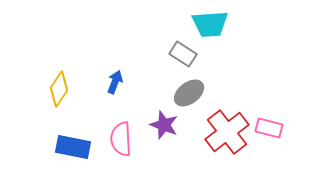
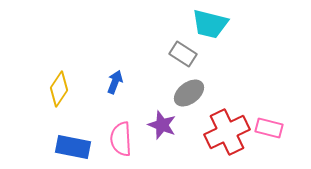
cyan trapezoid: rotated 18 degrees clockwise
purple star: moved 2 px left
red cross: rotated 12 degrees clockwise
